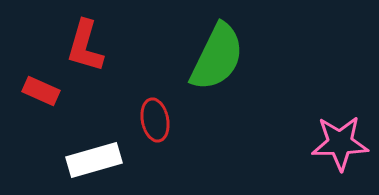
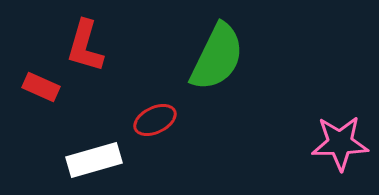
red rectangle: moved 4 px up
red ellipse: rotated 75 degrees clockwise
